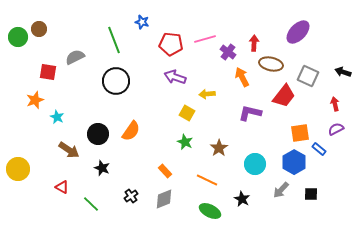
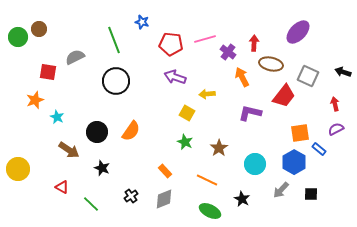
black circle at (98, 134): moved 1 px left, 2 px up
